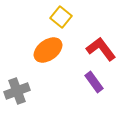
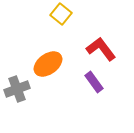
yellow square: moved 3 px up
orange ellipse: moved 14 px down
gray cross: moved 2 px up
